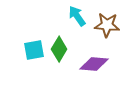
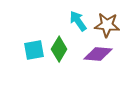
cyan arrow: moved 1 px right, 5 px down
purple diamond: moved 4 px right, 10 px up
